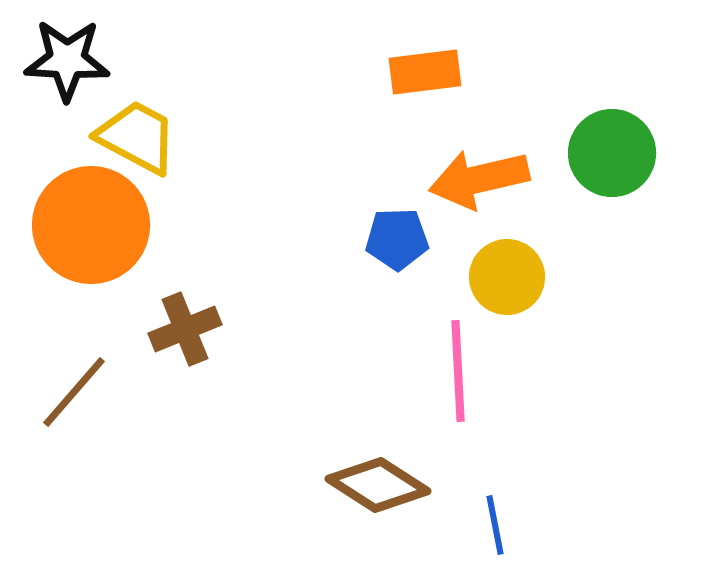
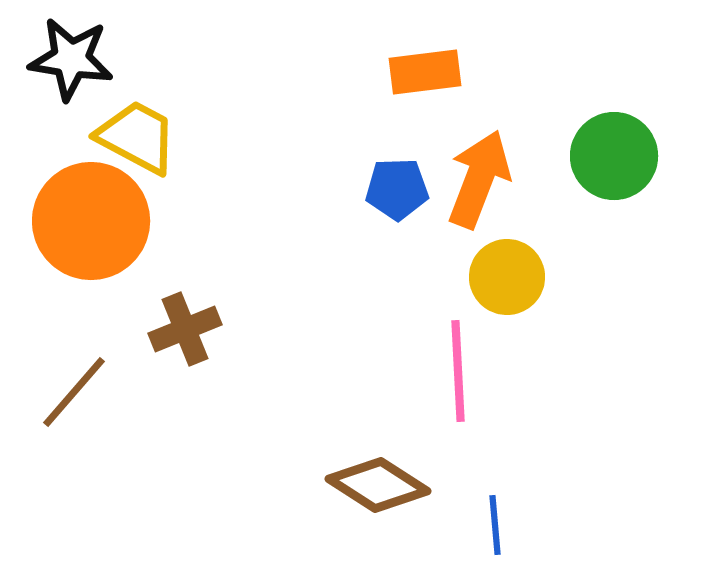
black star: moved 4 px right, 1 px up; rotated 6 degrees clockwise
green circle: moved 2 px right, 3 px down
orange arrow: rotated 124 degrees clockwise
orange circle: moved 4 px up
blue pentagon: moved 50 px up
blue line: rotated 6 degrees clockwise
